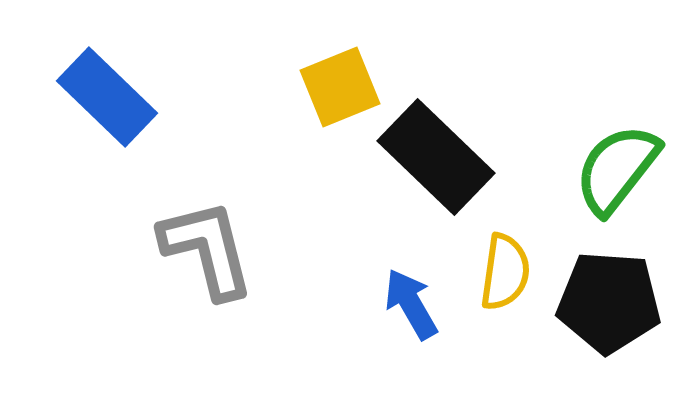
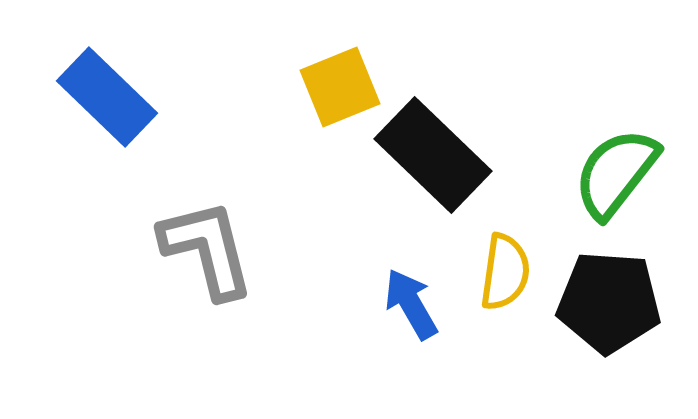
black rectangle: moved 3 px left, 2 px up
green semicircle: moved 1 px left, 4 px down
